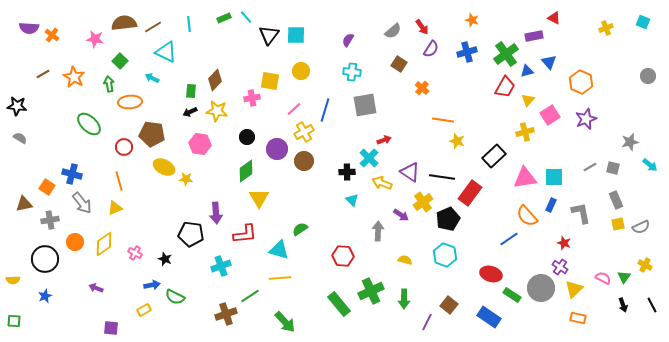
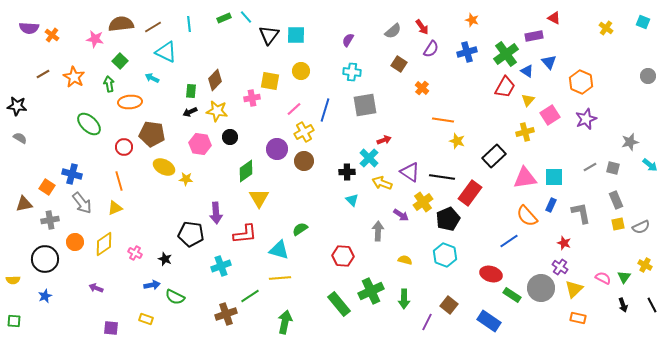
brown semicircle at (124, 23): moved 3 px left, 1 px down
yellow cross at (606, 28): rotated 32 degrees counterclockwise
blue triangle at (527, 71): rotated 48 degrees clockwise
black circle at (247, 137): moved 17 px left
blue line at (509, 239): moved 2 px down
yellow rectangle at (144, 310): moved 2 px right, 9 px down; rotated 48 degrees clockwise
blue rectangle at (489, 317): moved 4 px down
green arrow at (285, 322): rotated 125 degrees counterclockwise
